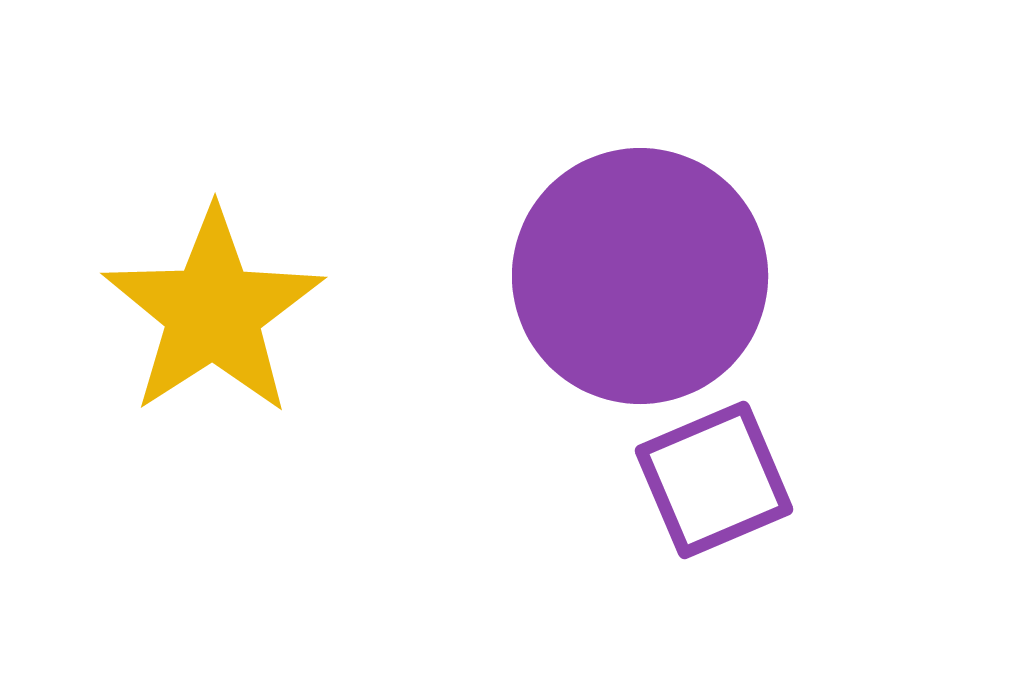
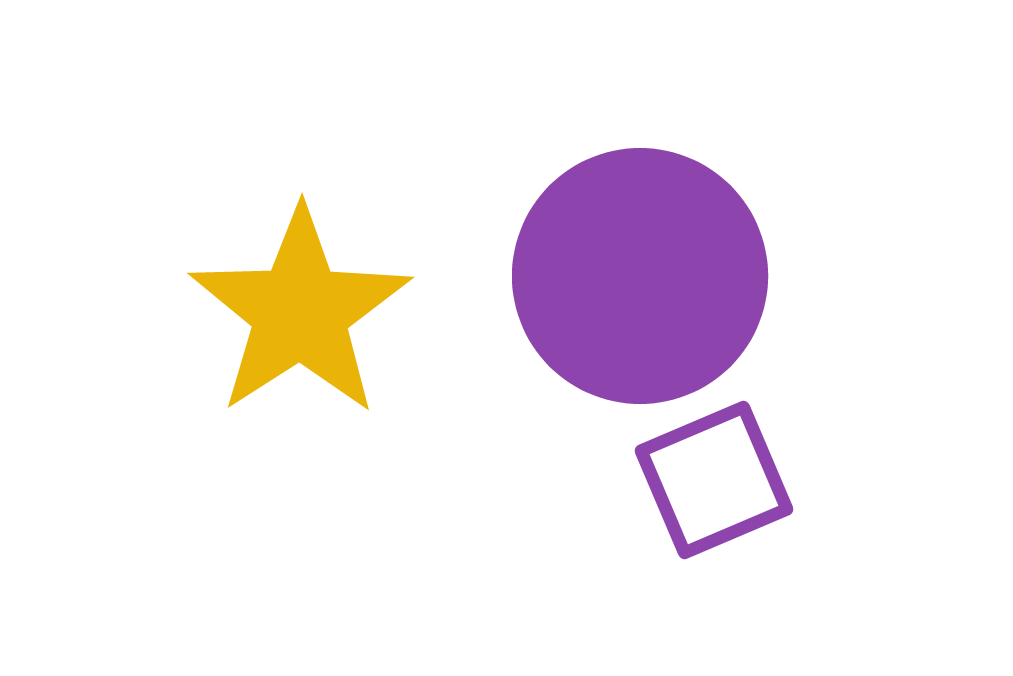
yellow star: moved 87 px right
